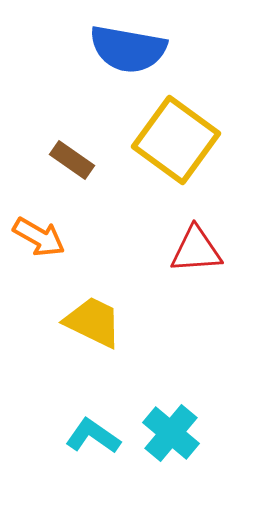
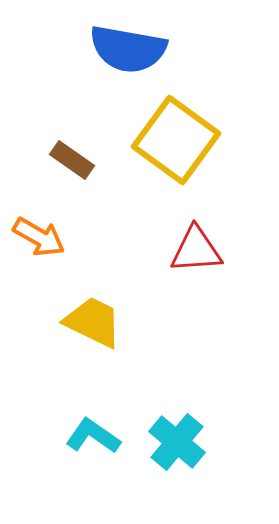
cyan cross: moved 6 px right, 9 px down
